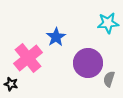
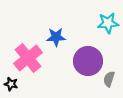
blue star: rotated 30 degrees clockwise
purple circle: moved 2 px up
